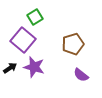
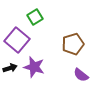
purple square: moved 6 px left
black arrow: rotated 16 degrees clockwise
